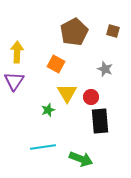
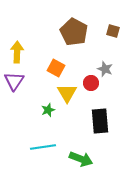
brown pentagon: rotated 16 degrees counterclockwise
orange square: moved 4 px down
red circle: moved 14 px up
